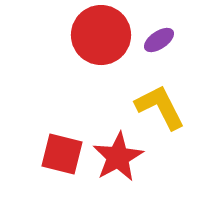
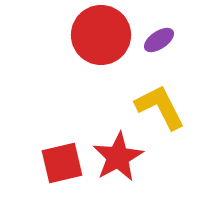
red square: moved 9 px down; rotated 27 degrees counterclockwise
